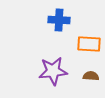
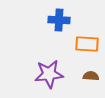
orange rectangle: moved 2 px left
purple star: moved 4 px left, 3 px down
